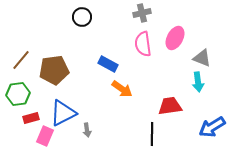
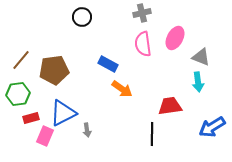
gray triangle: moved 1 px left, 1 px up
